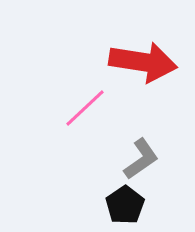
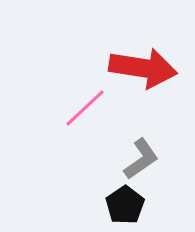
red arrow: moved 6 px down
